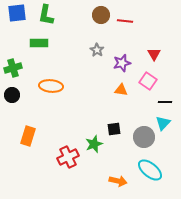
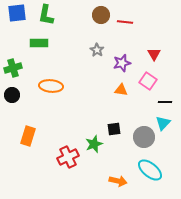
red line: moved 1 px down
